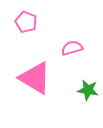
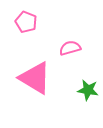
pink semicircle: moved 2 px left
